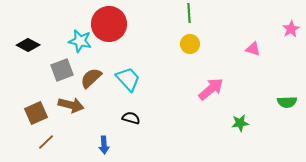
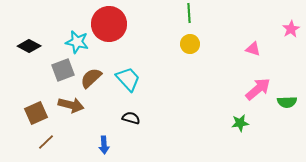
cyan star: moved 3 px left, 1 px down
black diamond: moved 1 px right, 1 px down
gray square: moved 1 px right
pink arrow: moved 47 px right
